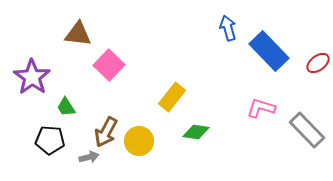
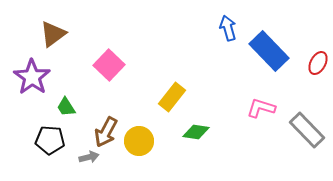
brown triangle: moved 25 px left; rotated 44 degrees counterclockwise
red ellipse: rotated 25 degrees counterclockwise
